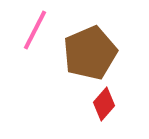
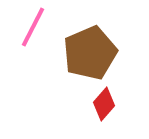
pink line: moved 2 px left, 3 px up
